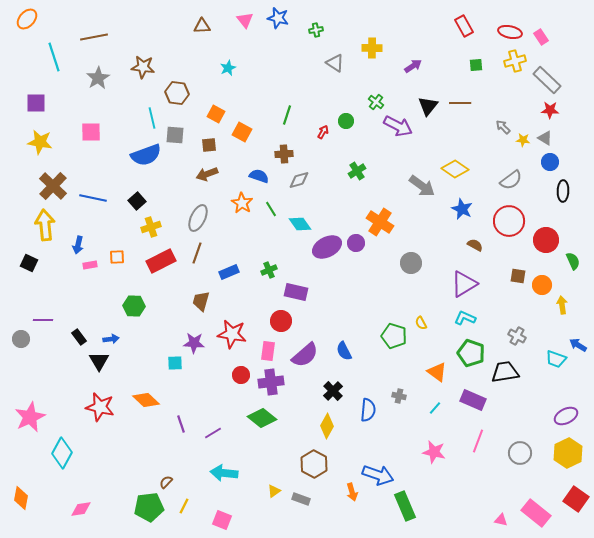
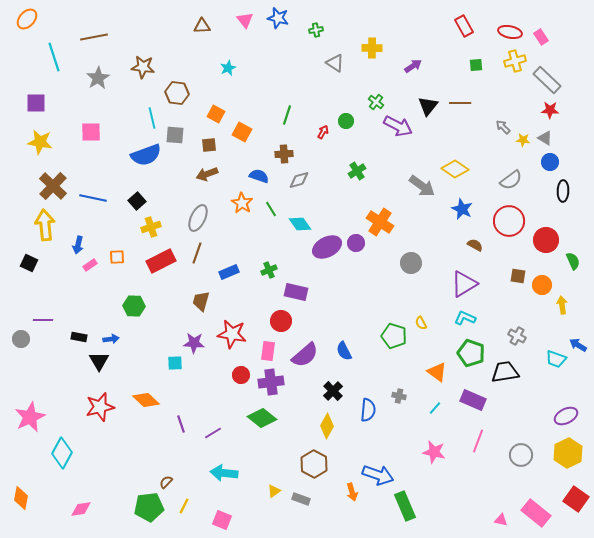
pink rectangle at (90, 265): rotated 24 degrees counterclockwise
black rectangle at (79, 337): rotated 42 degrees counterclockwise
red star at (100, 407): rotated 28 degrees counterclockwise
gray circle at (520, 453): moved 1 px right, 2 px down
